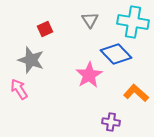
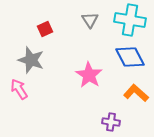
cyan cross: moved 3 px left, 2 px up
blue diamond: moved 14 px right, 3 px down; rotated 16 degrees clockwise
pink star: rotated 8 degrees counterclockwise
